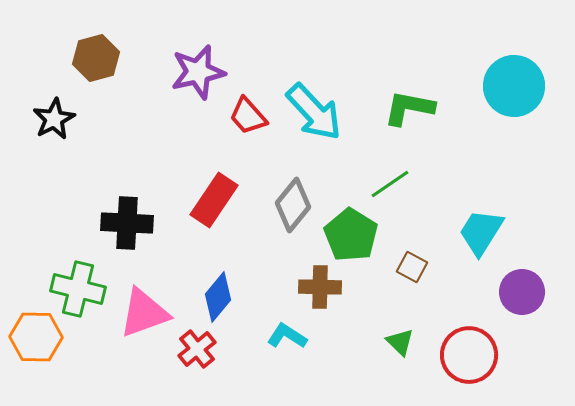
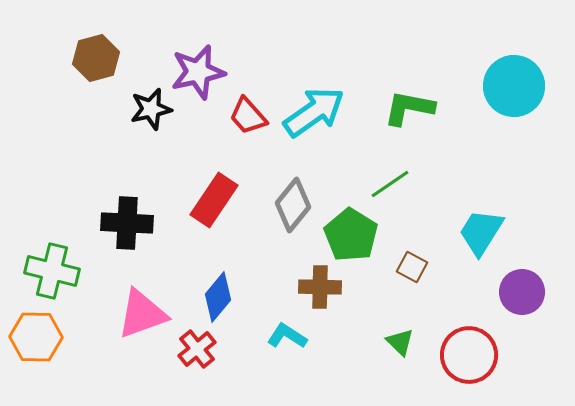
cyan arrow: rotated 82 degrees counterclockwise
black star: moved 97 px right, 10 px up; rotated 15 degrees clockwise
green cross: moved 26 px left, 18 px up
pink triangle: moved 2 px left, 1 px down
